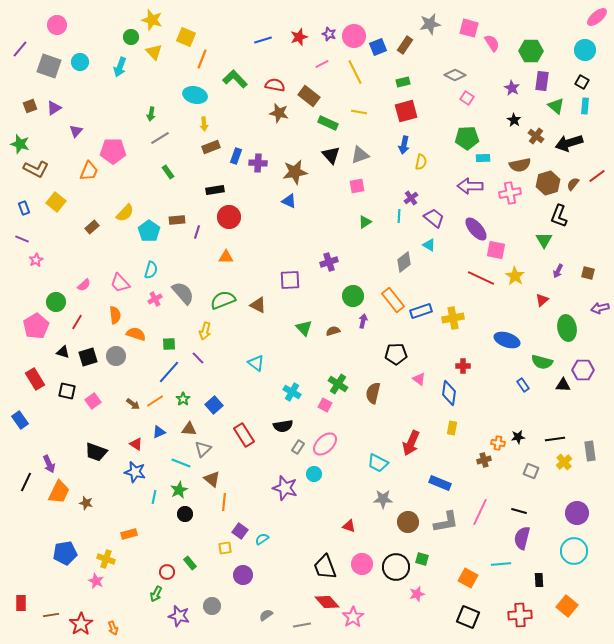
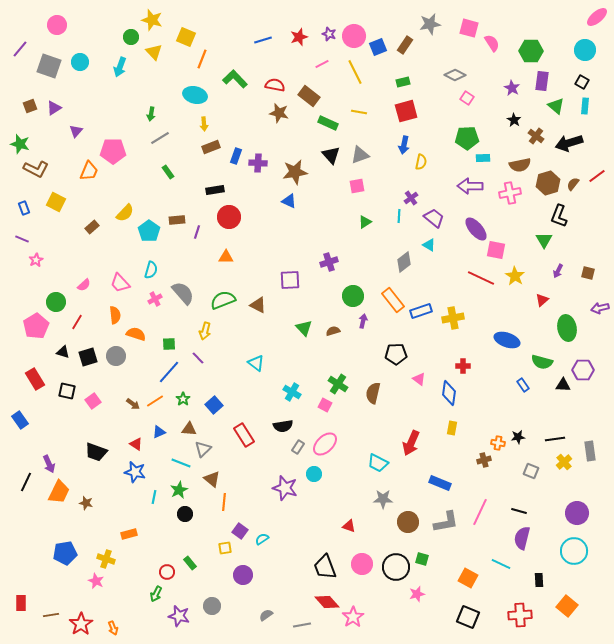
yellow square at (56, 202): rotated 12 degrees counterclockwise
cyan line at (501, 564): rotated 30 degrees clockwise
